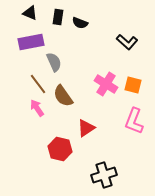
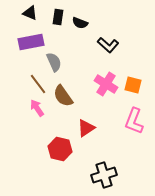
black L-shape: moved 19 px left, 3 px down
